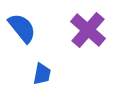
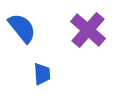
blue trapezoid: rotated 15 degrees counterclockwise
